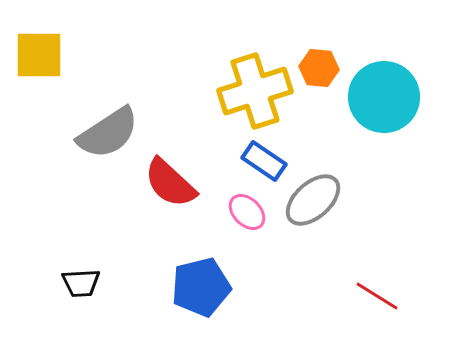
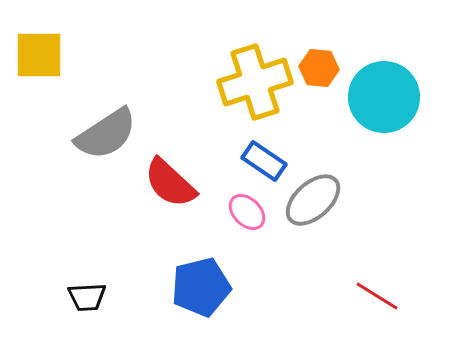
yellow cross: moved 9 px up
gray semicircle: moved 2 px left, 1 px down
black trapezoid: moved 6 px right, 14 px down
